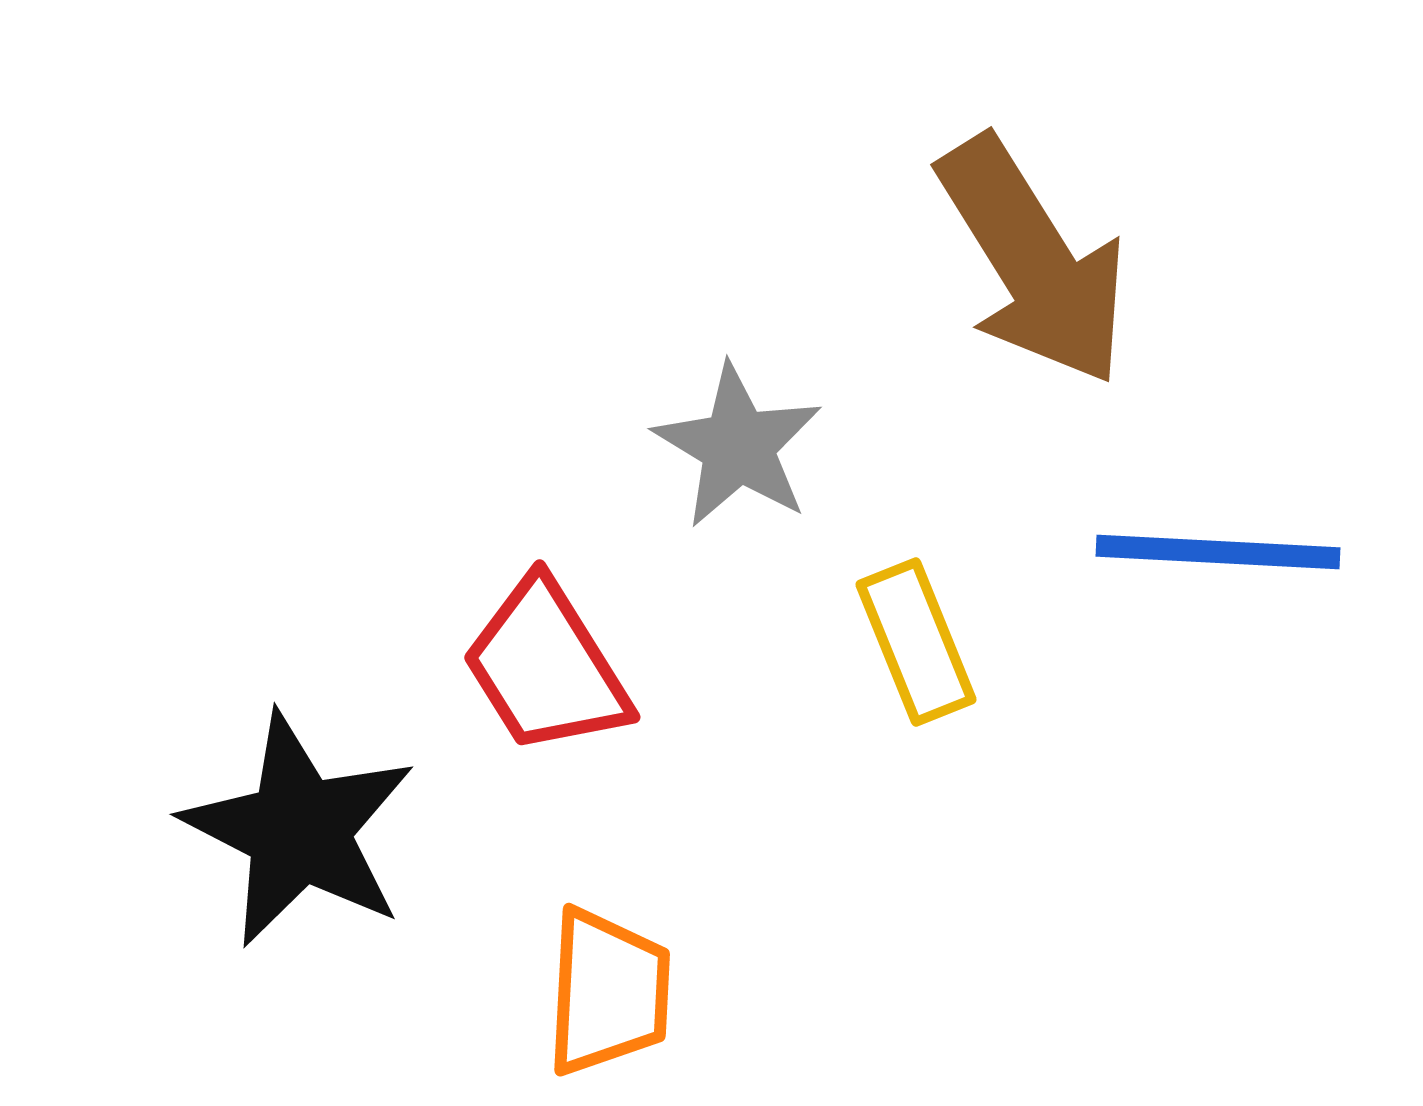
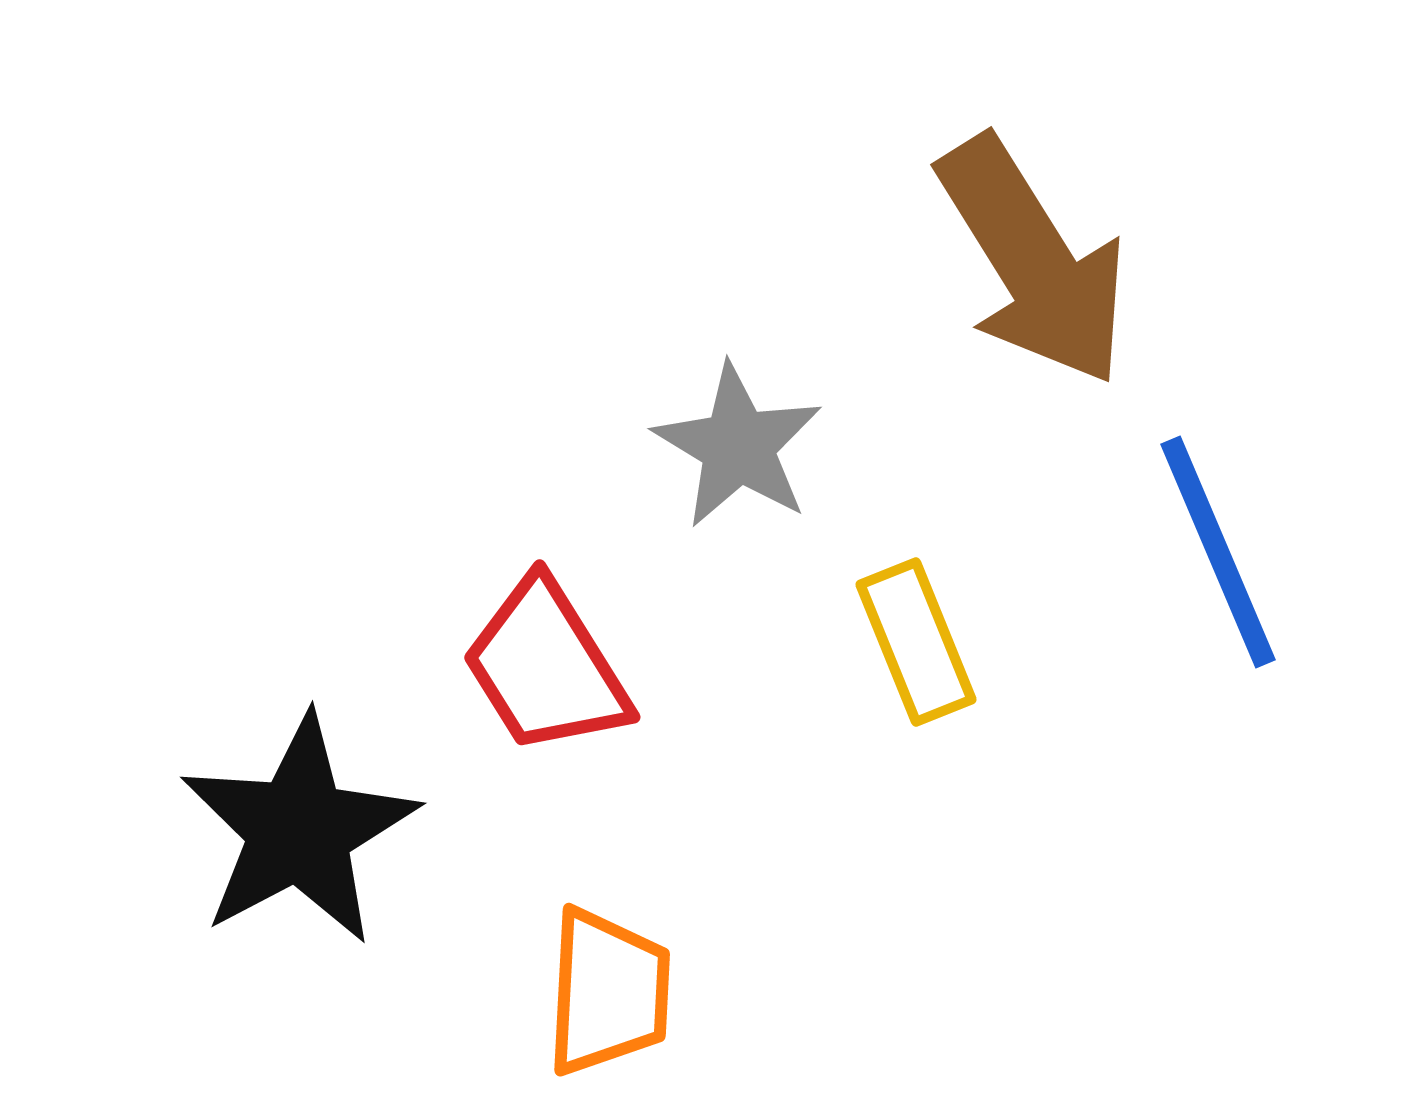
blue line: rotated 64 degrees clockwise
black star: rotated 17 degrees clockwise
